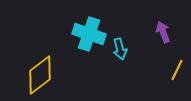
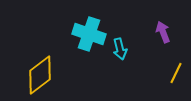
yellow line: moved 1 px left, 3 px down
